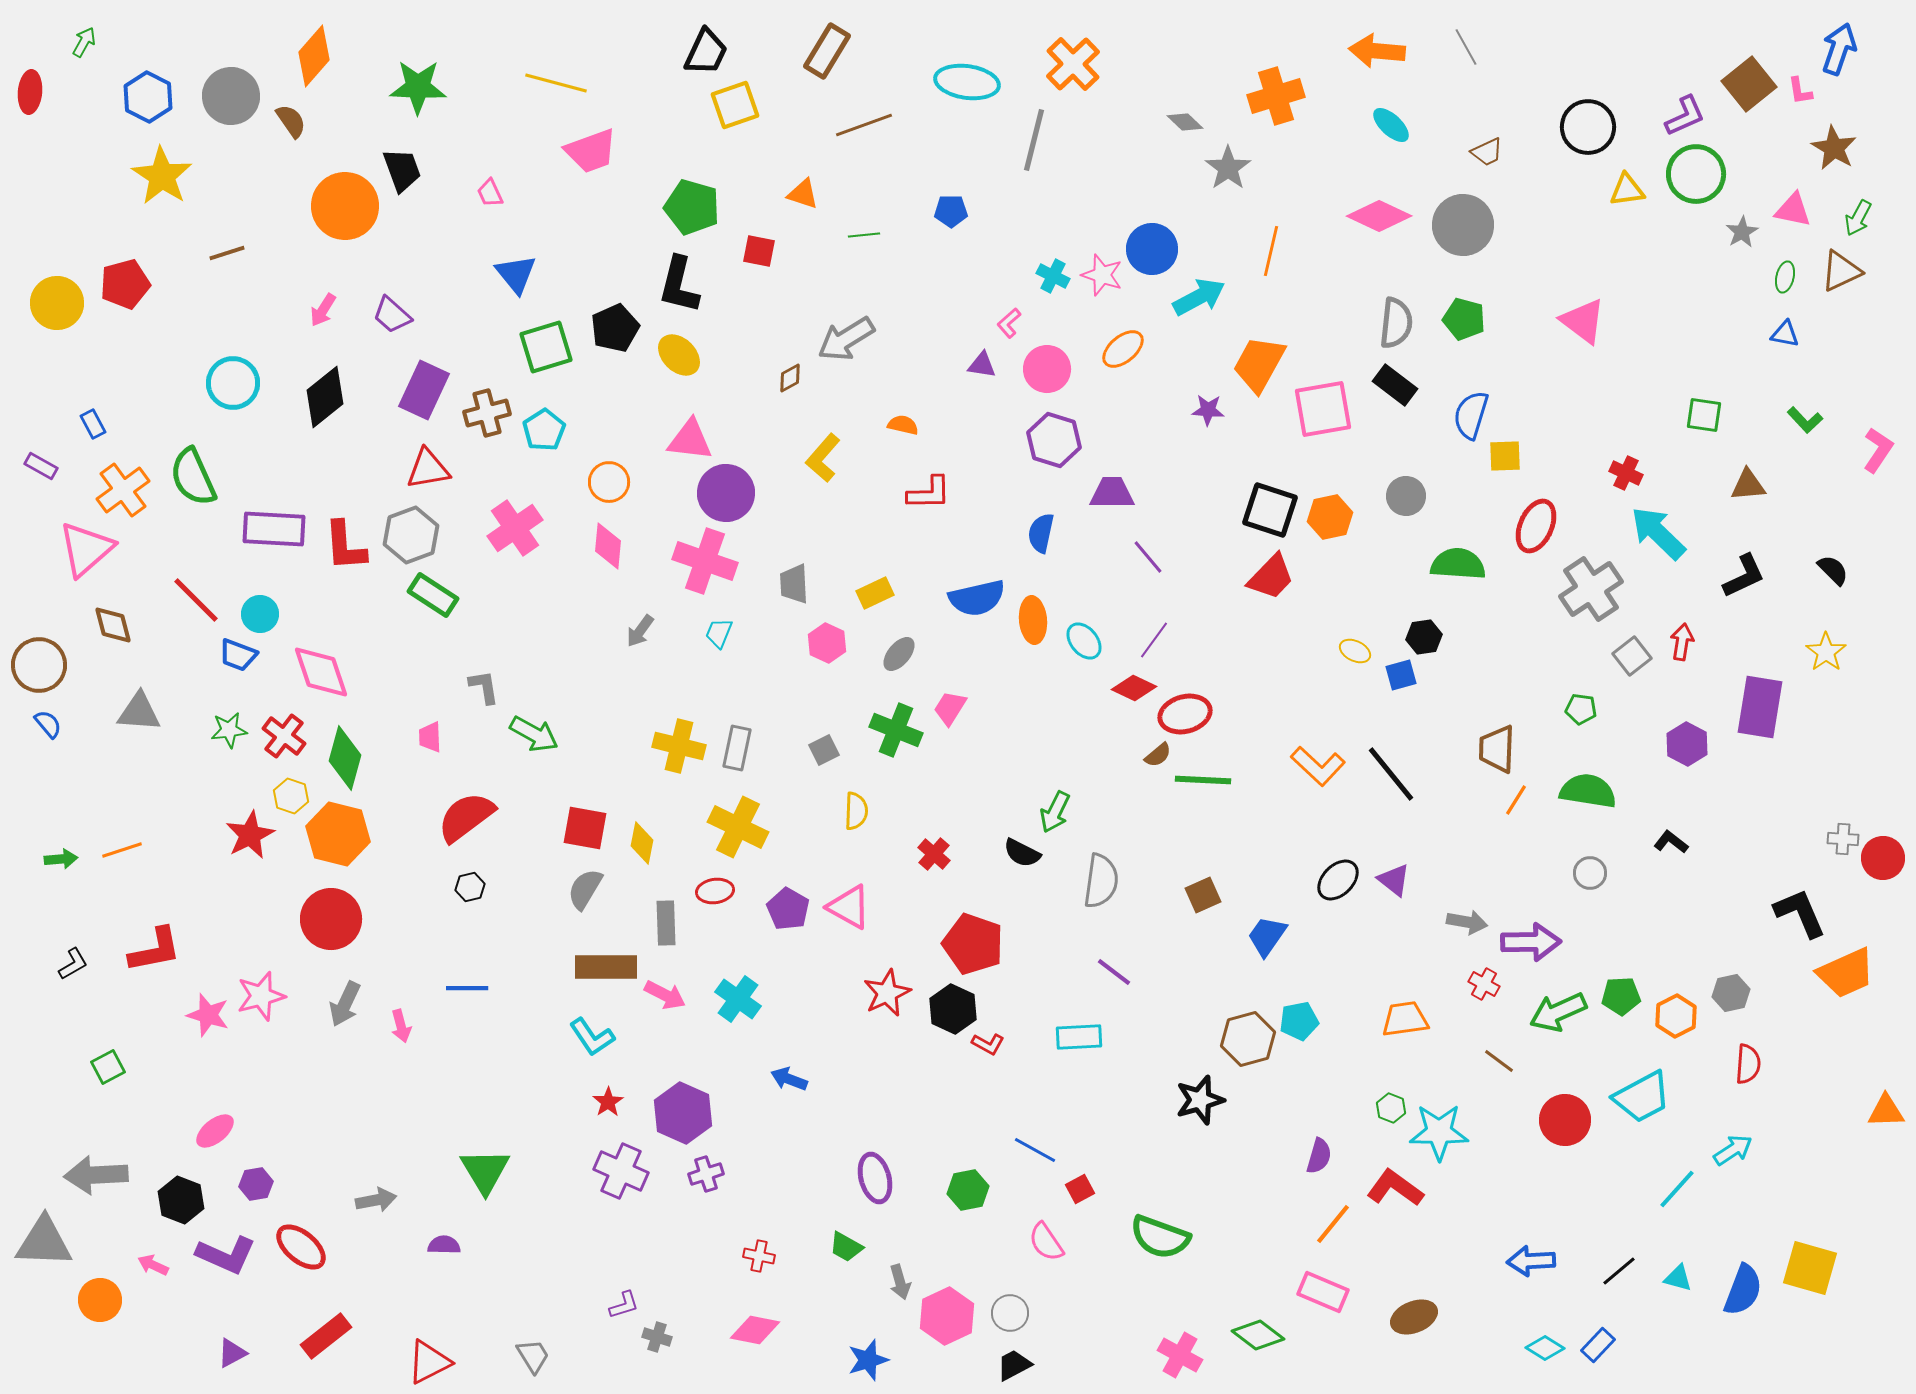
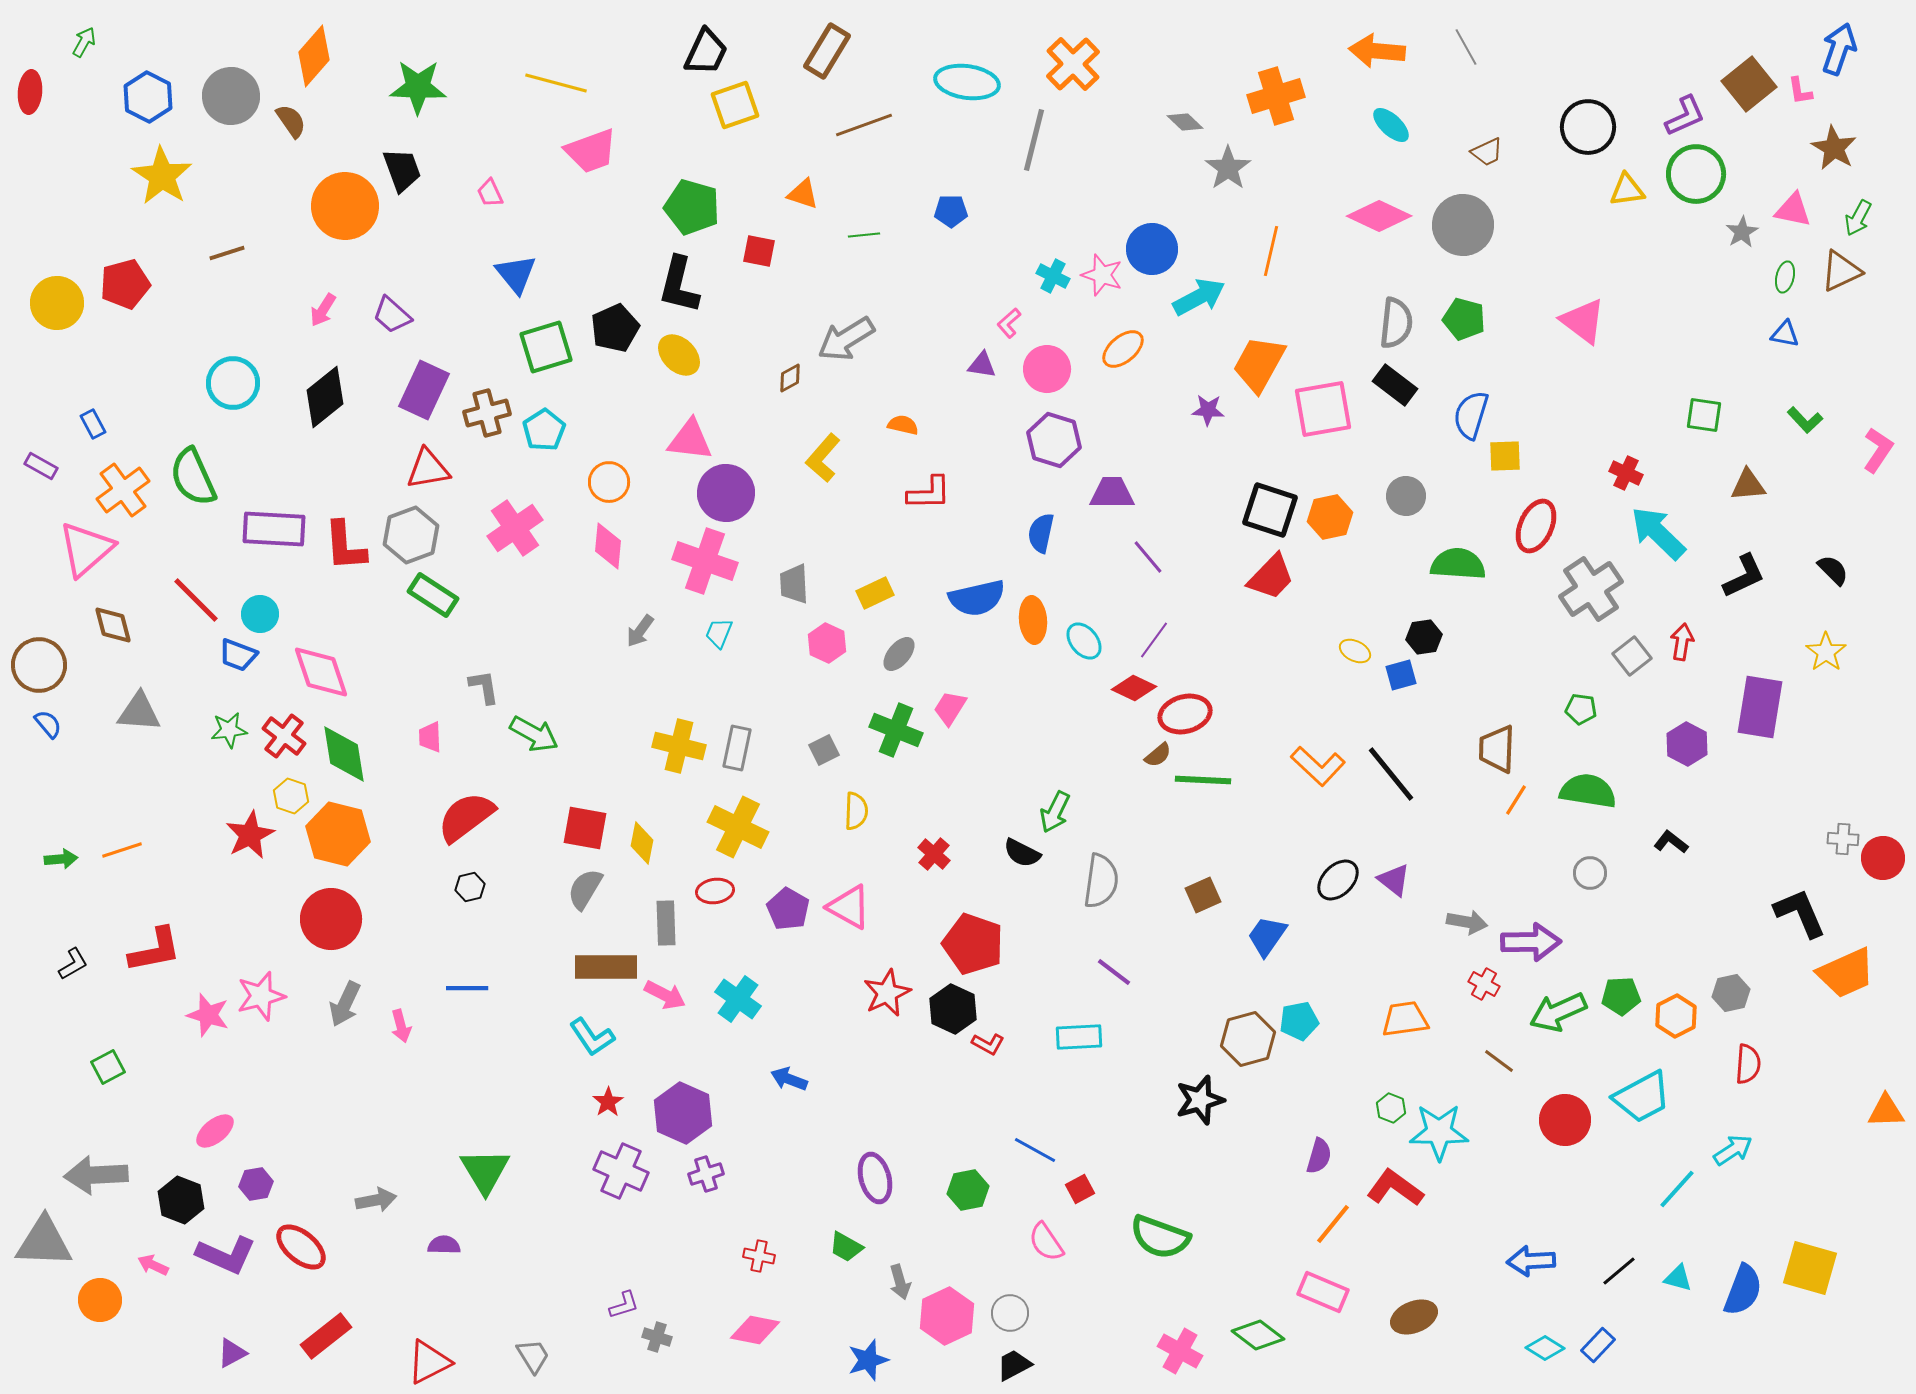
green diamond at (345, 758): moved 1 px left, 4 px up; rotated 24 degrees counterclockwise
pink cross at (1180, 1355): moved 4 px up
